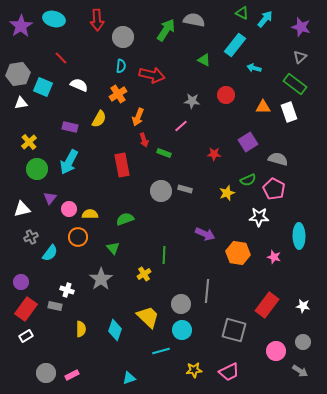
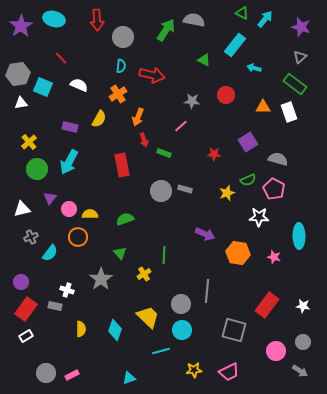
green triangle at (113, 248): moved 7 px right, 5 px down
